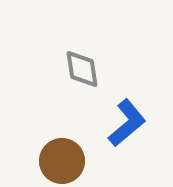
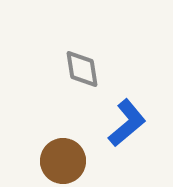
brown circle: moved 1 px right
